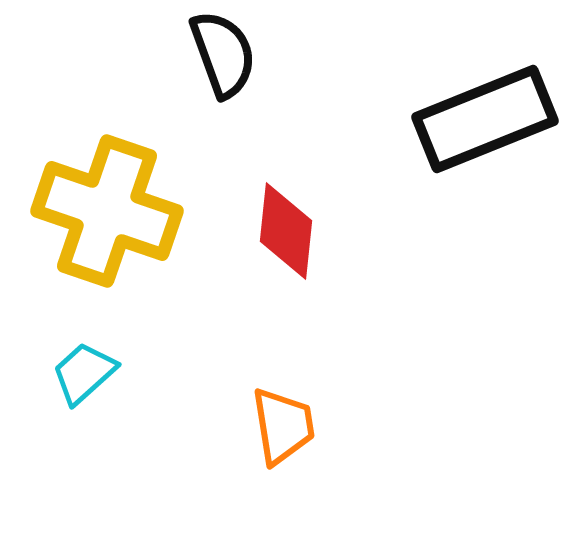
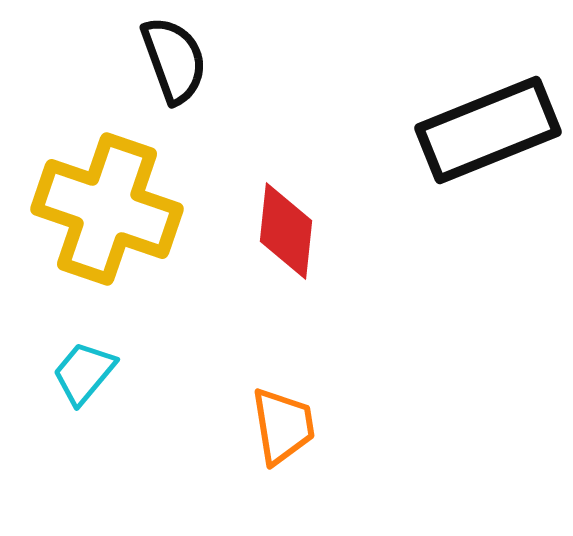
black semicircle: moved 49 px left, 6 px down
black rectangle: moved 3 px right, 11 px down
yellow cross: moved 2 px up
cyan trapezoid: rotated 8 degrees counterclockwise
